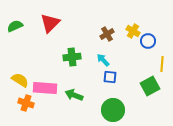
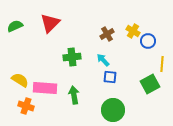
green square: moved 2 px up
green arrow: rotated 60 degrees clockwise
orange cross: moved 3 px down
